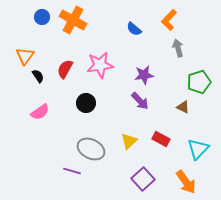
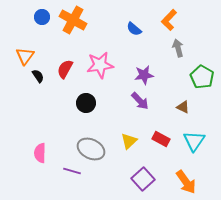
green pentagon: moved 3 px right, 5 px up; rotated 25 degrees counterclockwise
pink semicircle: moved 41 px down; rotated 126 degrees clockwise
cyan triangle: moved 4 px left, 8 px up; rotated 10 degrees counterclockwise
